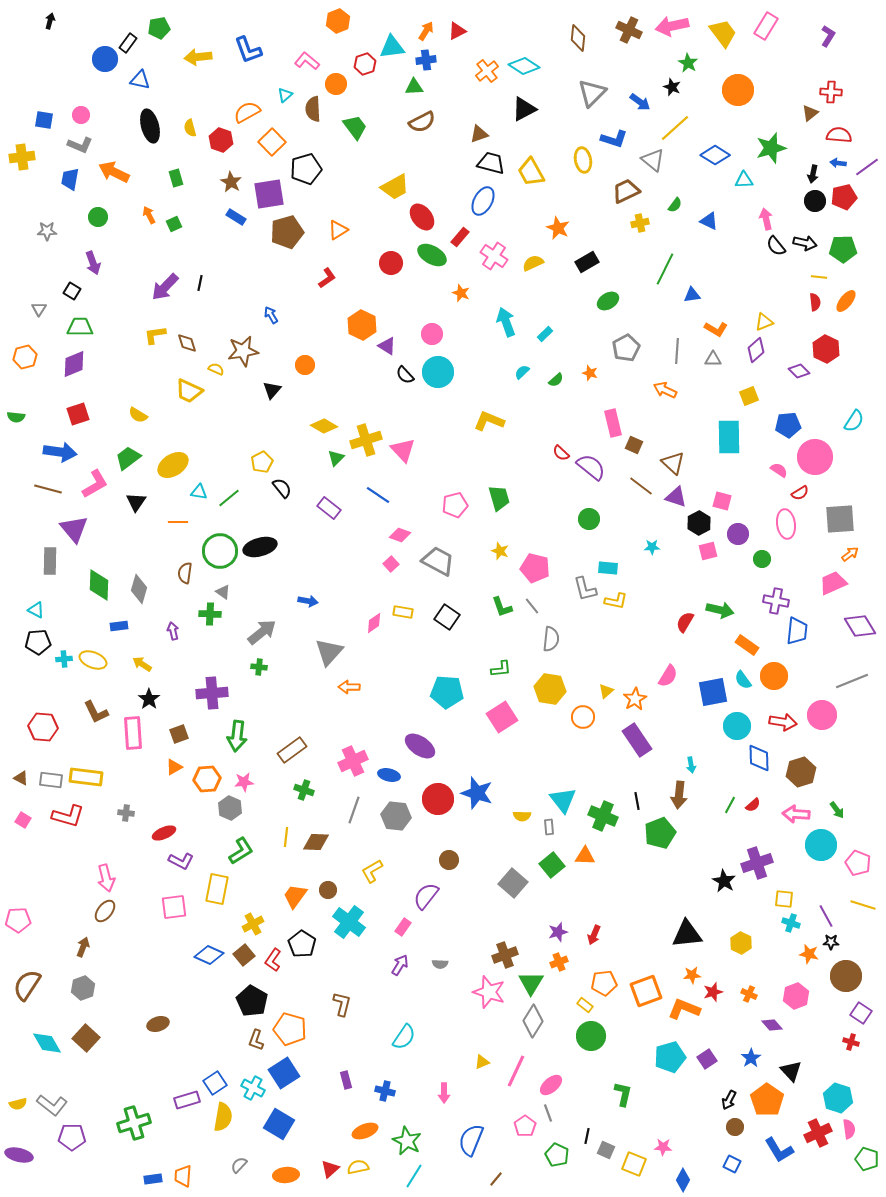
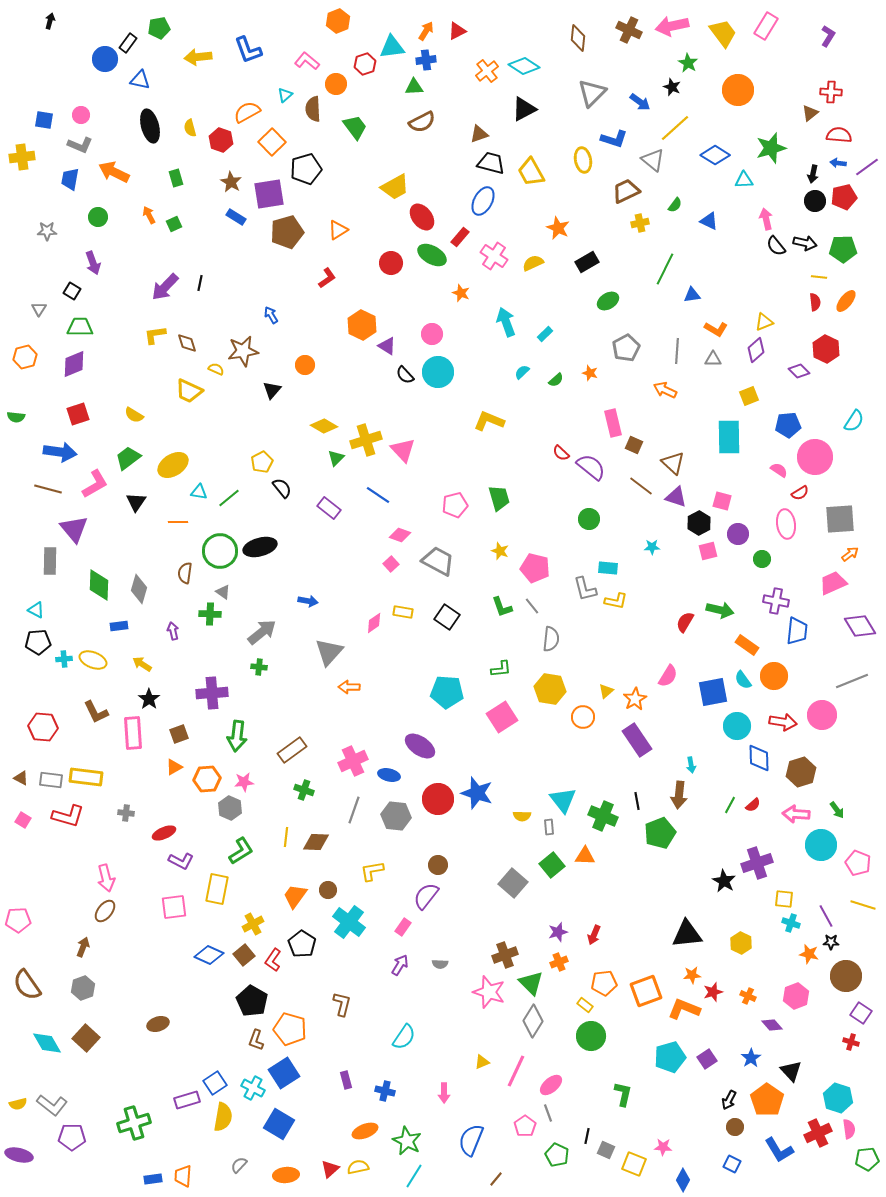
yellow semicircle at (138, 415): moved 4 px left
brown circle at (449, 860): moved 11 px left, 5 px down
yellow L-shape at (372, 871): rotated 20 degrees clockwise
green triangle at (531, 983): rotated 16 degrees counterclockwise
brown semicircle at (27, 985): rotated 68 degrees counterclockwise
orange cross at (749, 994): moved 1 px left, 2 px down
green pentagon at (867, 1159): rotated 25 degrees counterclockwise
